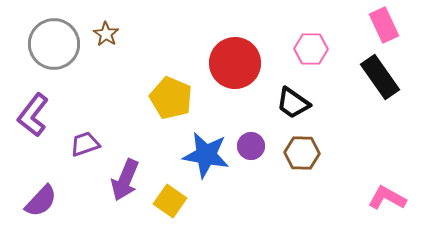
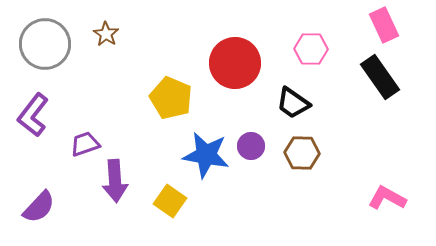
gray circle: moved 9 px left
purple arrow: moved 10 px left, 1 px down; rotated 27 degrees counterclockwise
purple semicircle: moved 2 px left, 6 px down
